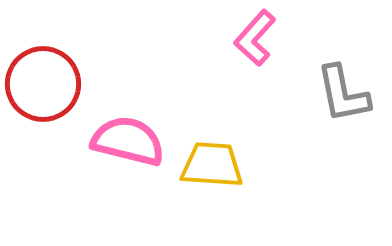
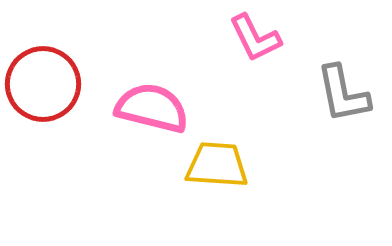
pink L-shape: rotated 68 degrees counterclockwise
pink semicircle: moved 24 px right, 33 px up
yellow trapezoid: moved 5 px right
